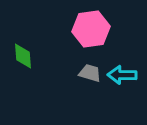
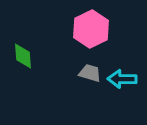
pink hexagon: rotated 18 degrees counterclockwise
cyan arrow: moved 4 px down
